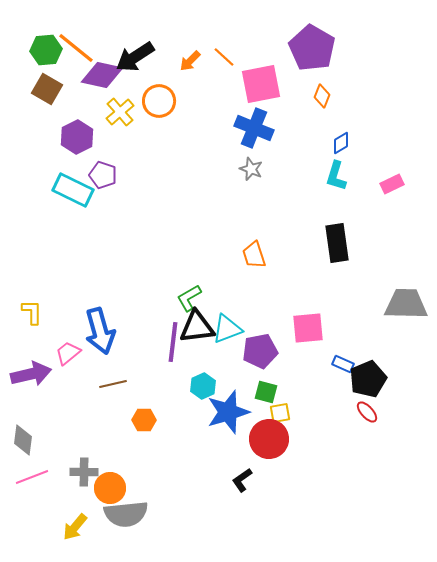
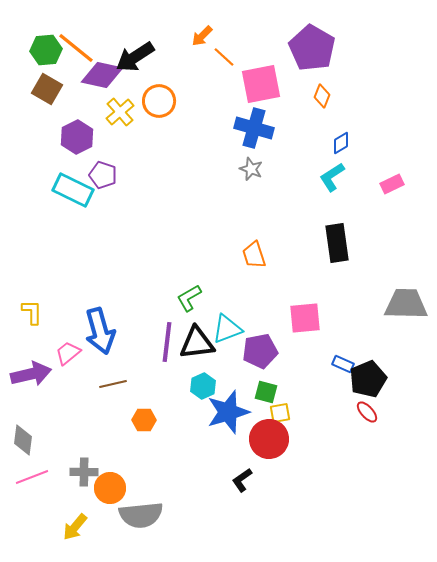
orange arrow at (190, 61): moved 12 px right, 25 px up
blue cross at (254, 128): rotated 6 degrees counterclockwise
cyan L-shape at (336, 176): moved 4 px left, 1 px down; rotated 40 degrees clockwise
black triangle at (197, 327): moved 16 px down
pink square at (308, 328): moved 3 px left, 10 px up
purple line at (173, 342): moved 6 px left
gray semicircle at (126, 514): moved 15 px right, 1 px down
